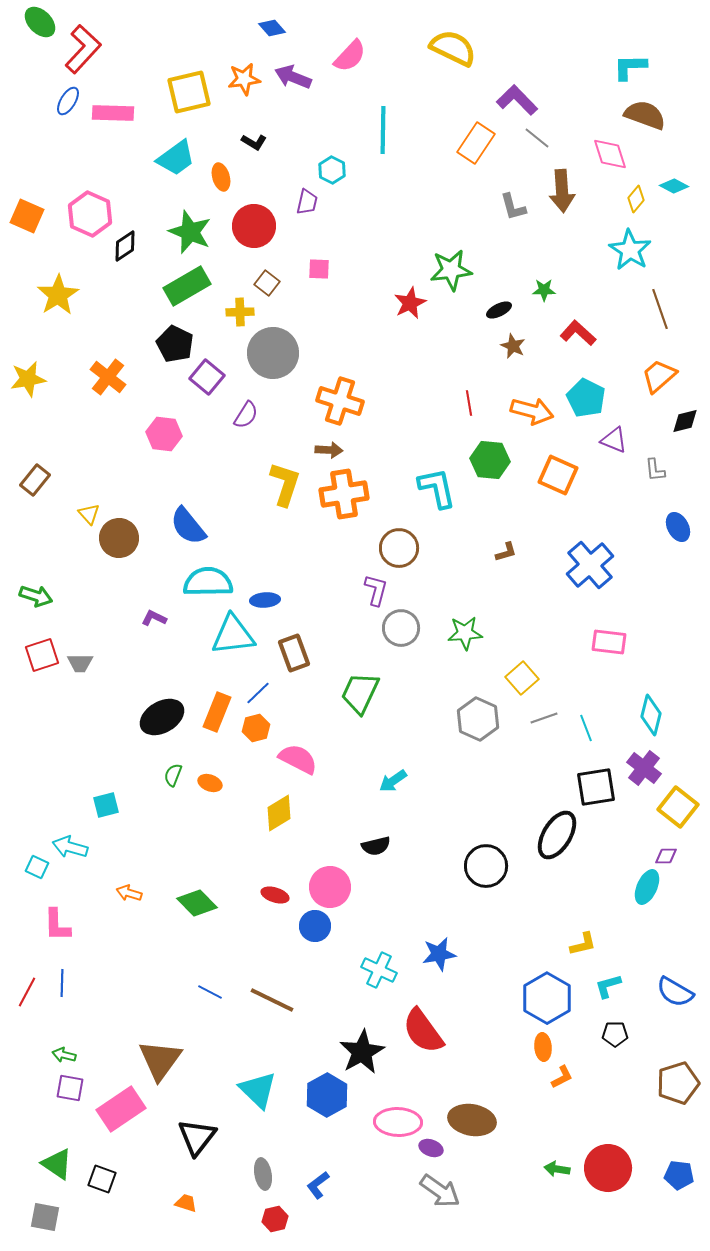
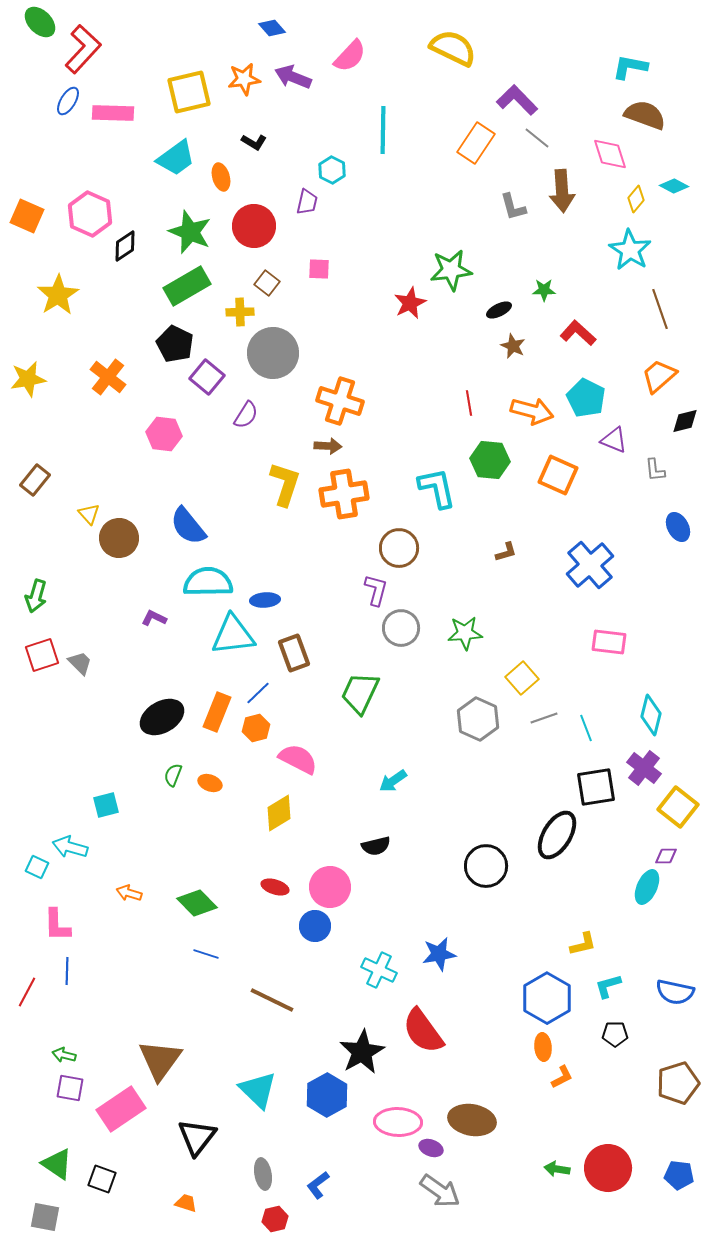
cyan L-shape at (630, 67): rotated 12 degrees clockwise
brown arrow at (329, 450): moved 1 px left, 4 px up
green arrow at (36, 596): rotated 88 degrees clockwise
gray trapezoid at (80, 663): rotated 136 degrees counterclockwise
red ellipse at (275, 895): moved 8 px up
blue line at (62, 983): moved 5 px right, 12 px up
blue line at (210, 992): moved 4 px left, 38 px up; rotated 10 degrees counterclockwise
blue semicircle at (675, 992): rotated 18 degrees counterclockwise
